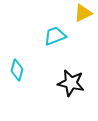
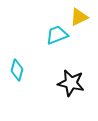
yellow triangle: moved 4 px left, 4 px down
cyan trapezoid: moved 2 px right, 1 px up
